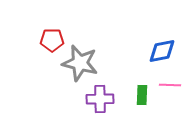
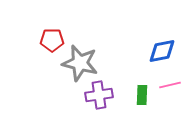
pink line: rotated 15 degrees counterclockwise
purple cross: moved 1 px left, 4 px up; rotated 8 degrees counterclockwise
